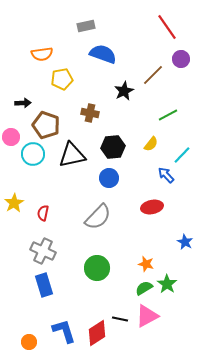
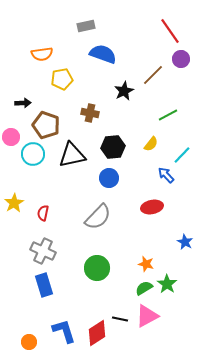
red line: moved 3 px right, 4 px down
